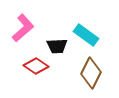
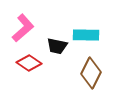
cyan rectangle: rotated 35 degrees counterclockwise
black trapezoid: rotated 15 degrees clockwise
red diamond: moved 7 px left, 3 px up
